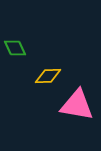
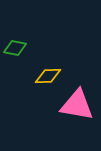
green diamond: rotated 55 degrees counterclockwise
